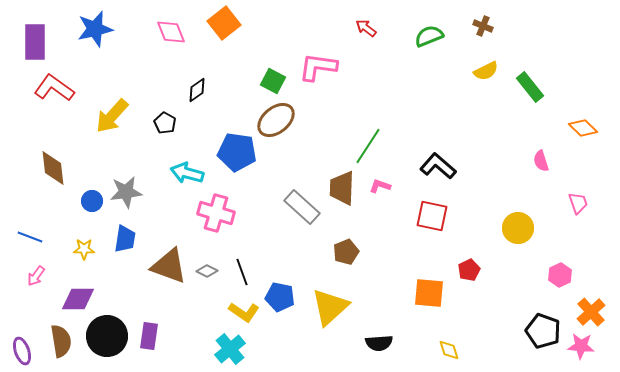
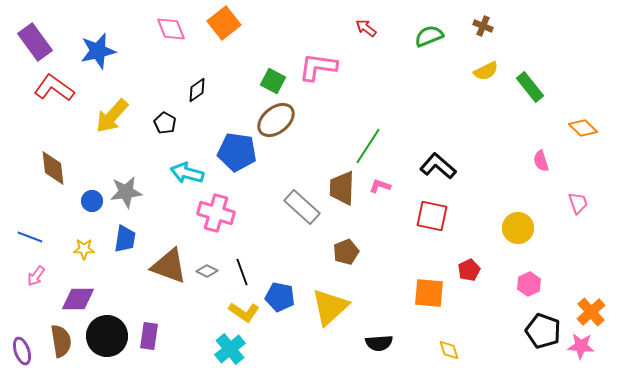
blue star at (95, 29): moved 3 px right, 22 px down
pink diamond at (171, 32): moved 3 px up
purple rectangle at (35, 42): rotated 36 degrees counterclockwise
pink hexagon at (560, 275): moved 31 px left, 9 px down
